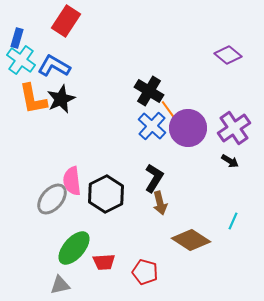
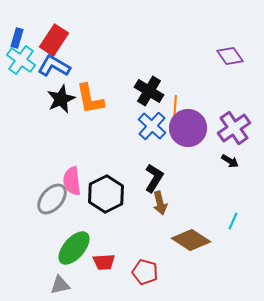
red rectangle: moved 12 px left, 19 px down
purple diamond: moved 2 px right, 1 px down; rotated 16 degrees clockwise
orange L-shape: moved 57 px right
orange line: moved 5 px right, 4 px up; rotated 40 degrees clockwise
